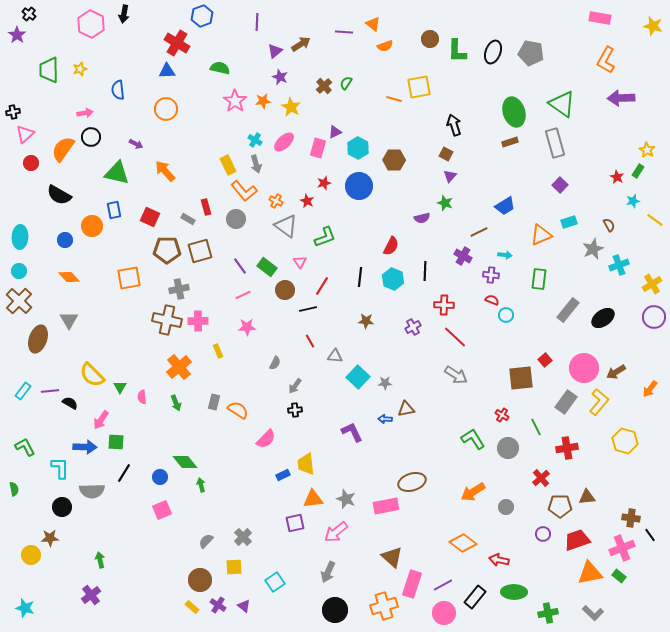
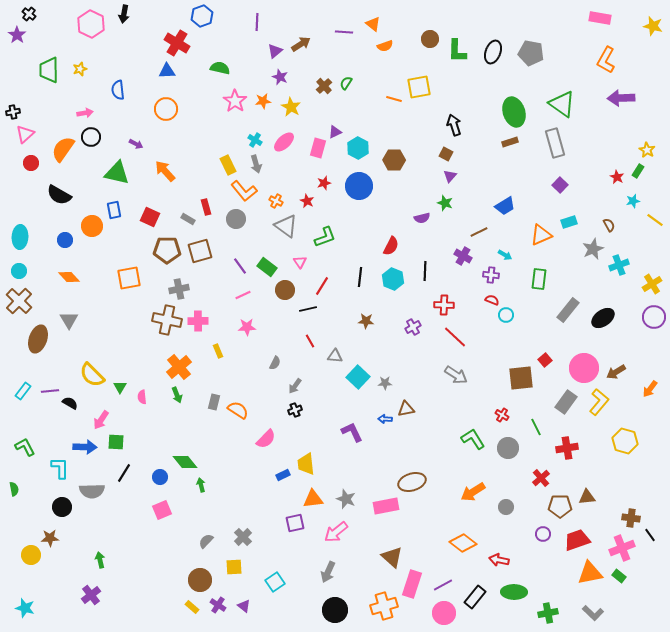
cyan arrow at (505, 255): rotated 24 degrees clockwise
green arrow at (176, 403): moved 1 px right, 8 px up
black cross at (295, 410): rotated 16 degrees counterclockwise
